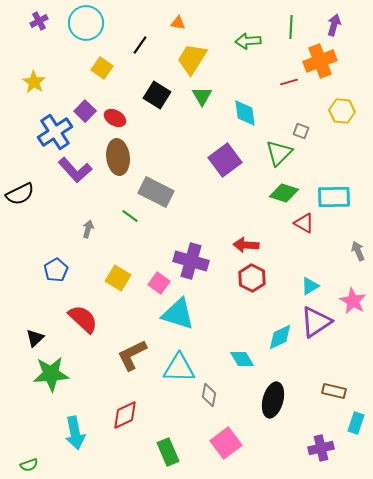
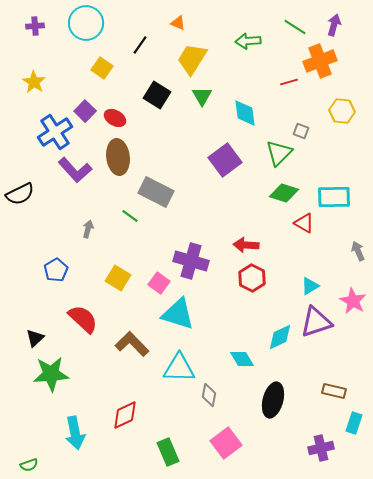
purple cross at (39, 21): moved 4 px left, 5 px down; rotated 24 degrees clockwise
orange triangle at (178, 23): rotated 14 degrees clockwise
green line at (291, 27): moved 4 px right; rotated 60 degrees counterclockwise
purple triangle at (316, 322): rotated 16 degrees clockwise
brown L-shape at (132, 355): moved 11 px up; rotated 72 degrees clockwise
cyan rectangle at (356, 423): moved 2 px left
